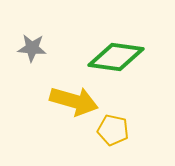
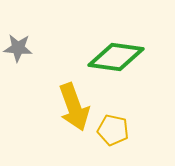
gray star: moved 14 px left
yellow arrow: moved 6 px down; rotated 54 degrees clockwise
